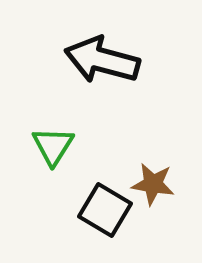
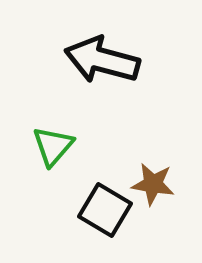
green triangle: rotated 9 degrees clockwise
